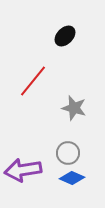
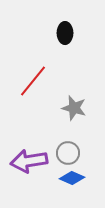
black ellipse: moved 3 px up; rotated 45 degrees counterclockwise
purple arrow: moved 6 px right, 9 px up
